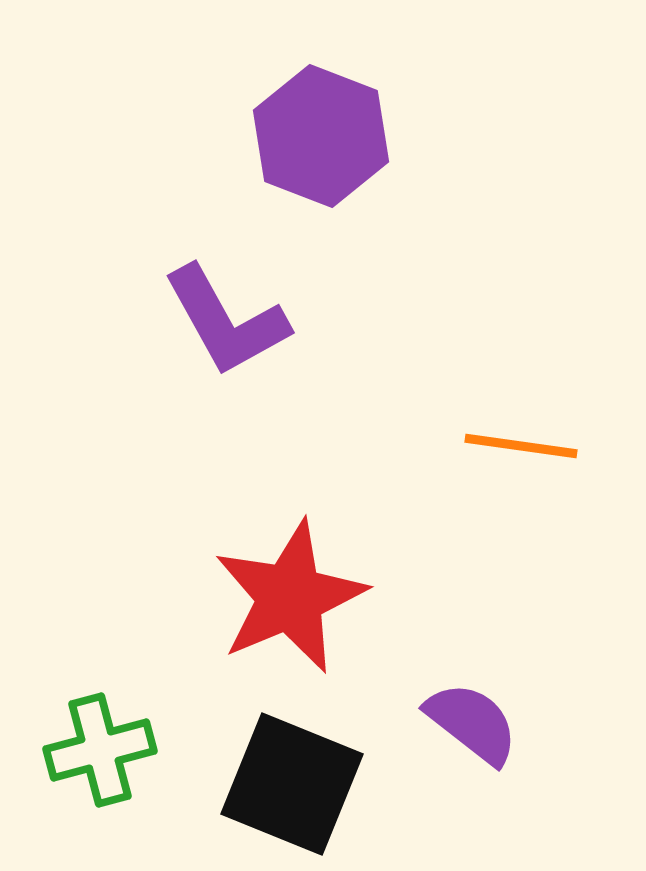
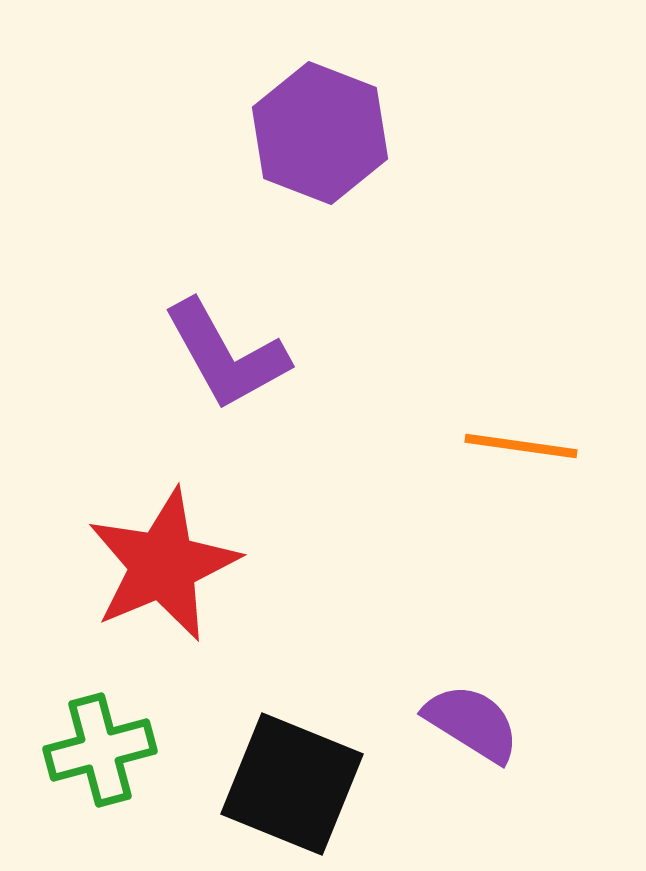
purple hexagon: moved 1 px left, 3 px up
purple L-shape: moved 34 px down
red star: moved 127 px left, 32 px up
purple semicircle: rotated 6 degrees counterclockwise
